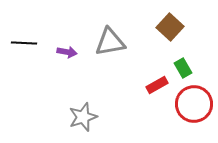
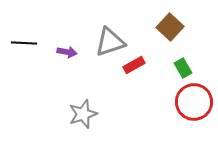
gray triangle: rotated 8 degrees counterclockwise
red rectangle: moved 23 px left, 20 px up
red circle: moved 2 px up
gray star: moved 3 px up
